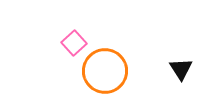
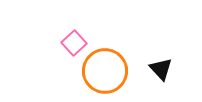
black triangle: moved 20 px left; rotated 10 degrees counterclockwise
